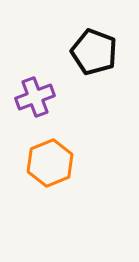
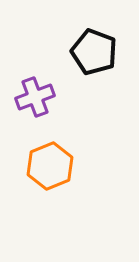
orange hexagon: moved 3 px down
